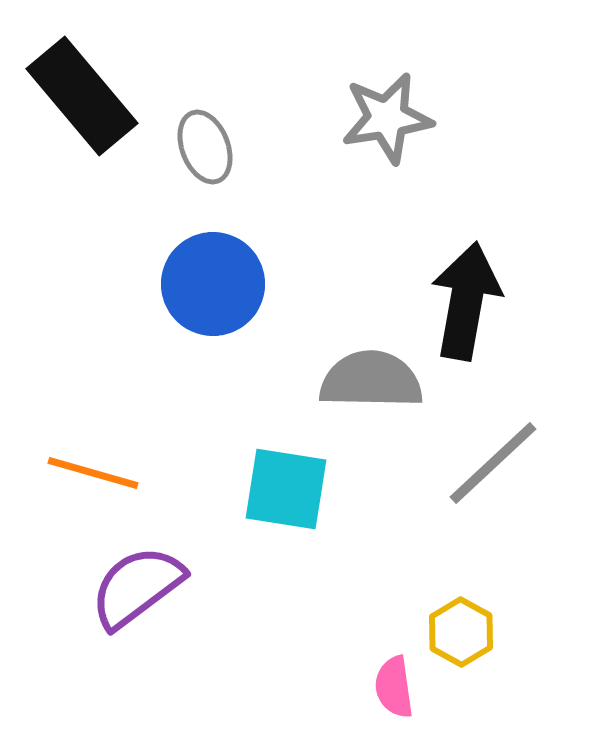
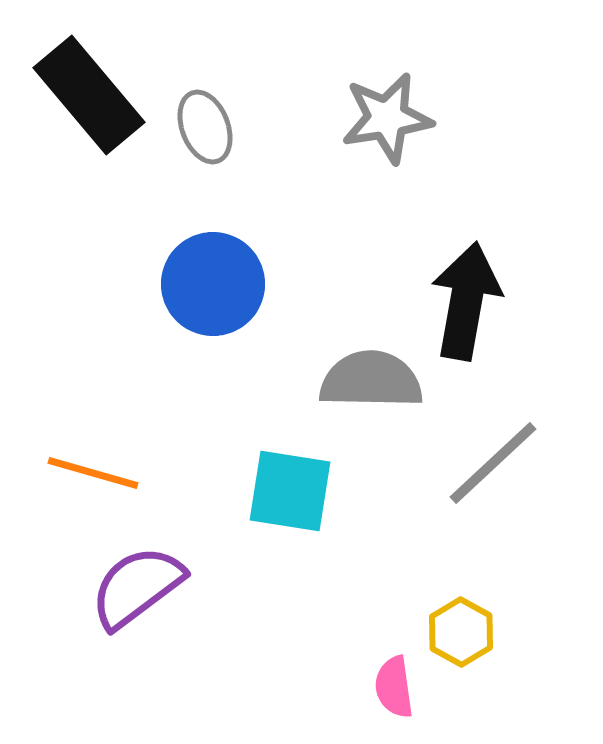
black rectangle: moved 7 px right, 1 px up
gray ellipse: moved 20 px up
cyan square: moved 4 px right, 2 px down
